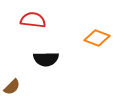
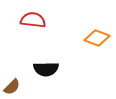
black semicircle: moved 10 px down
